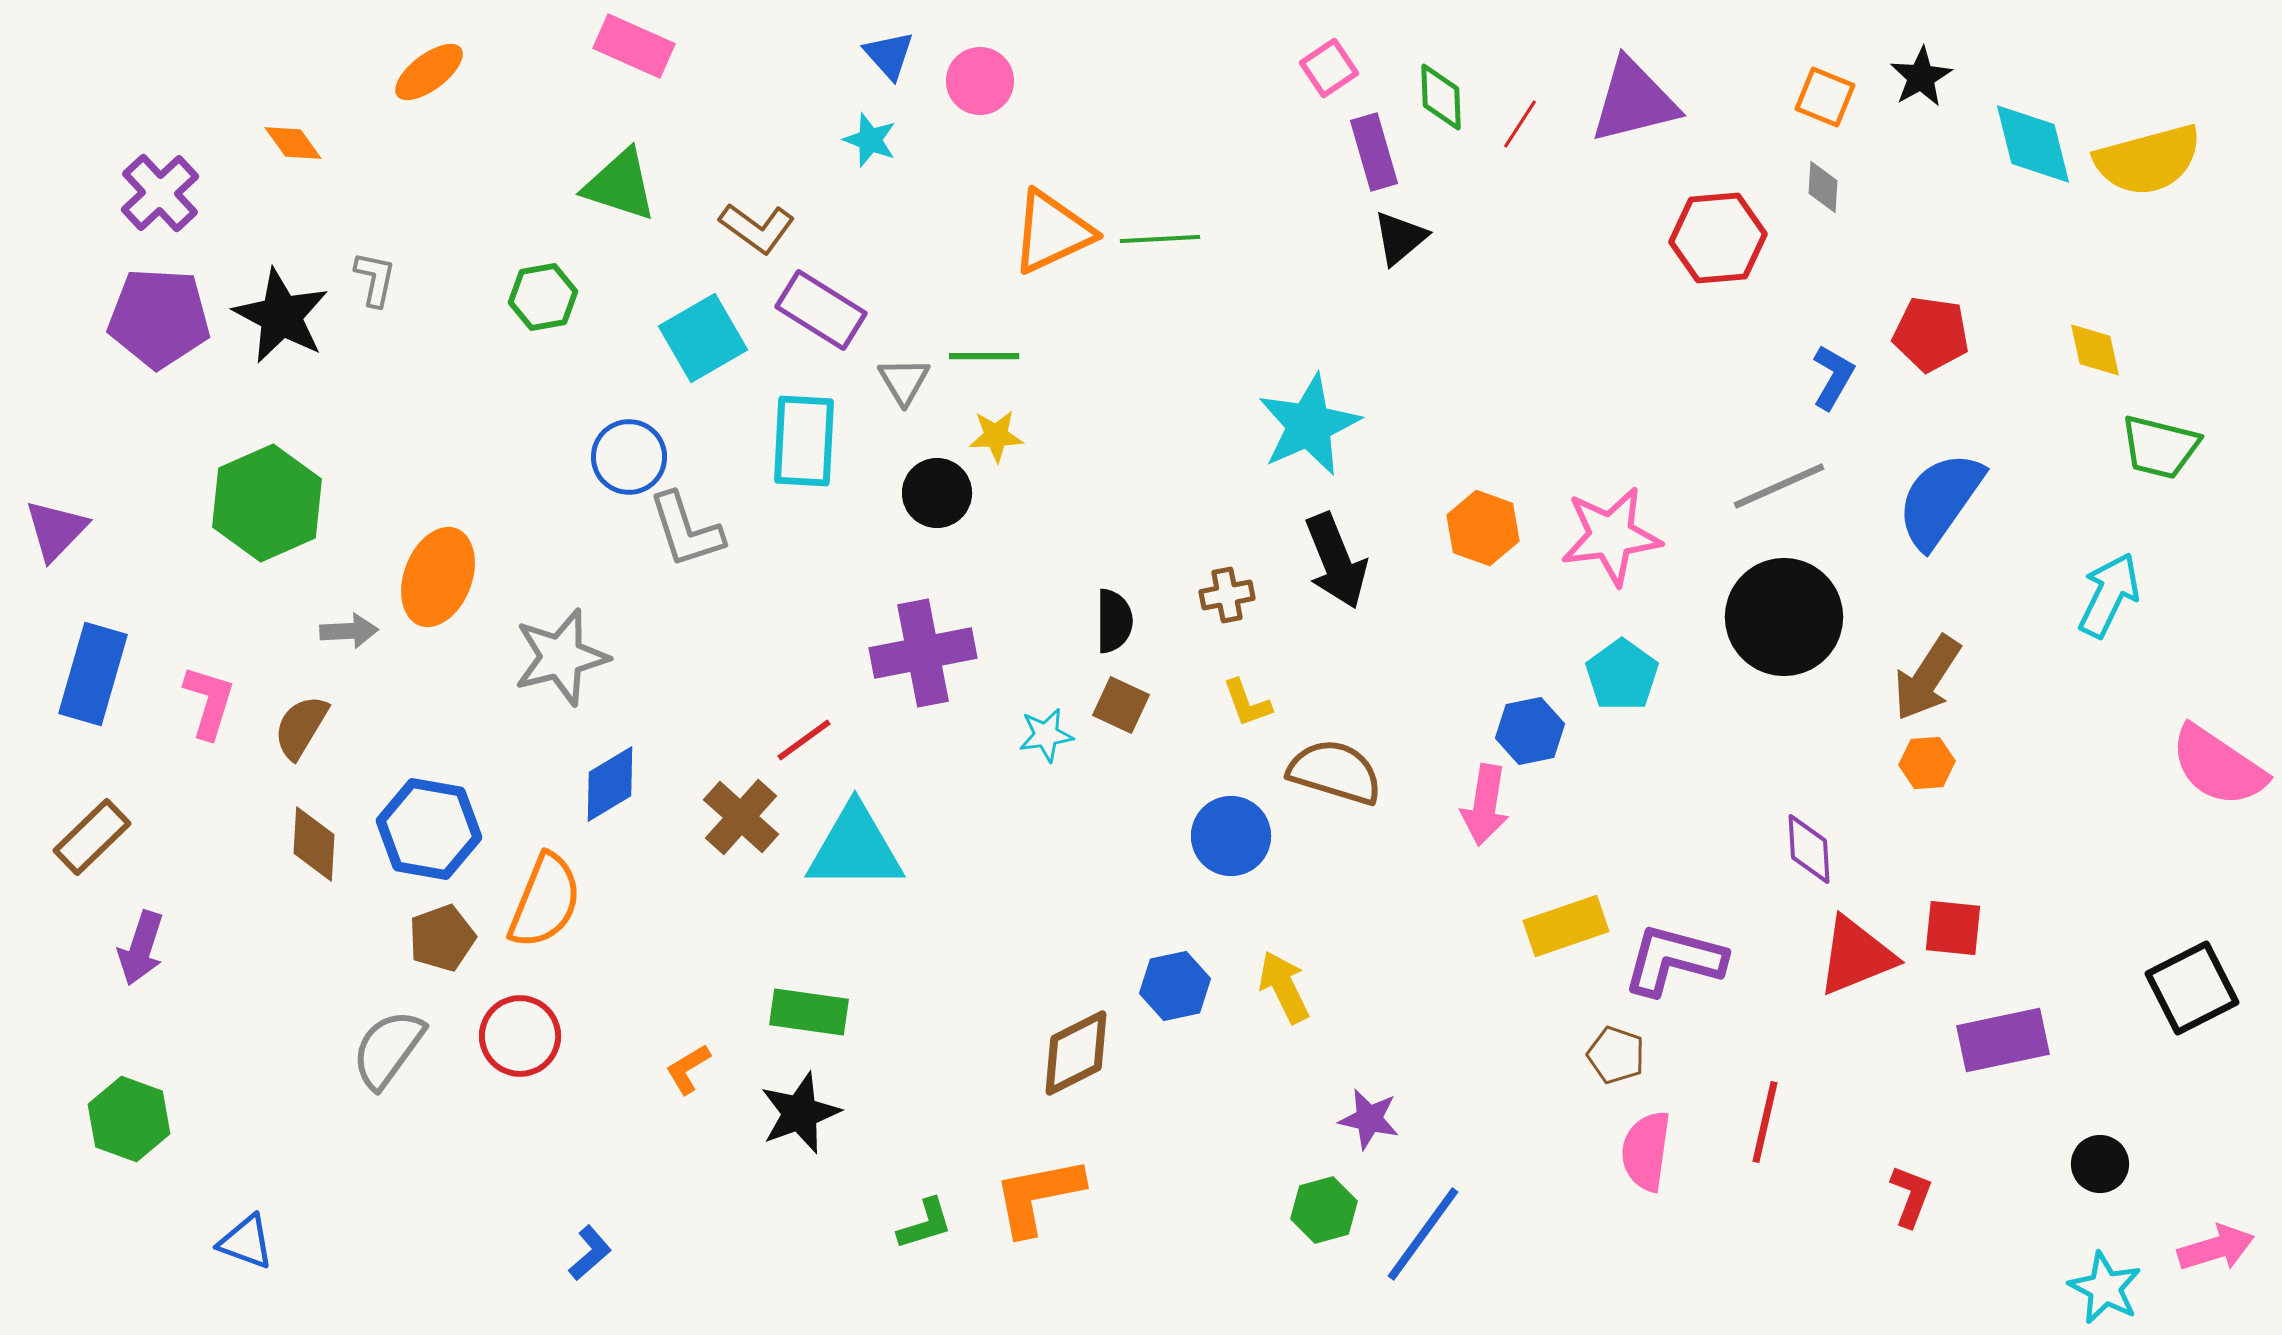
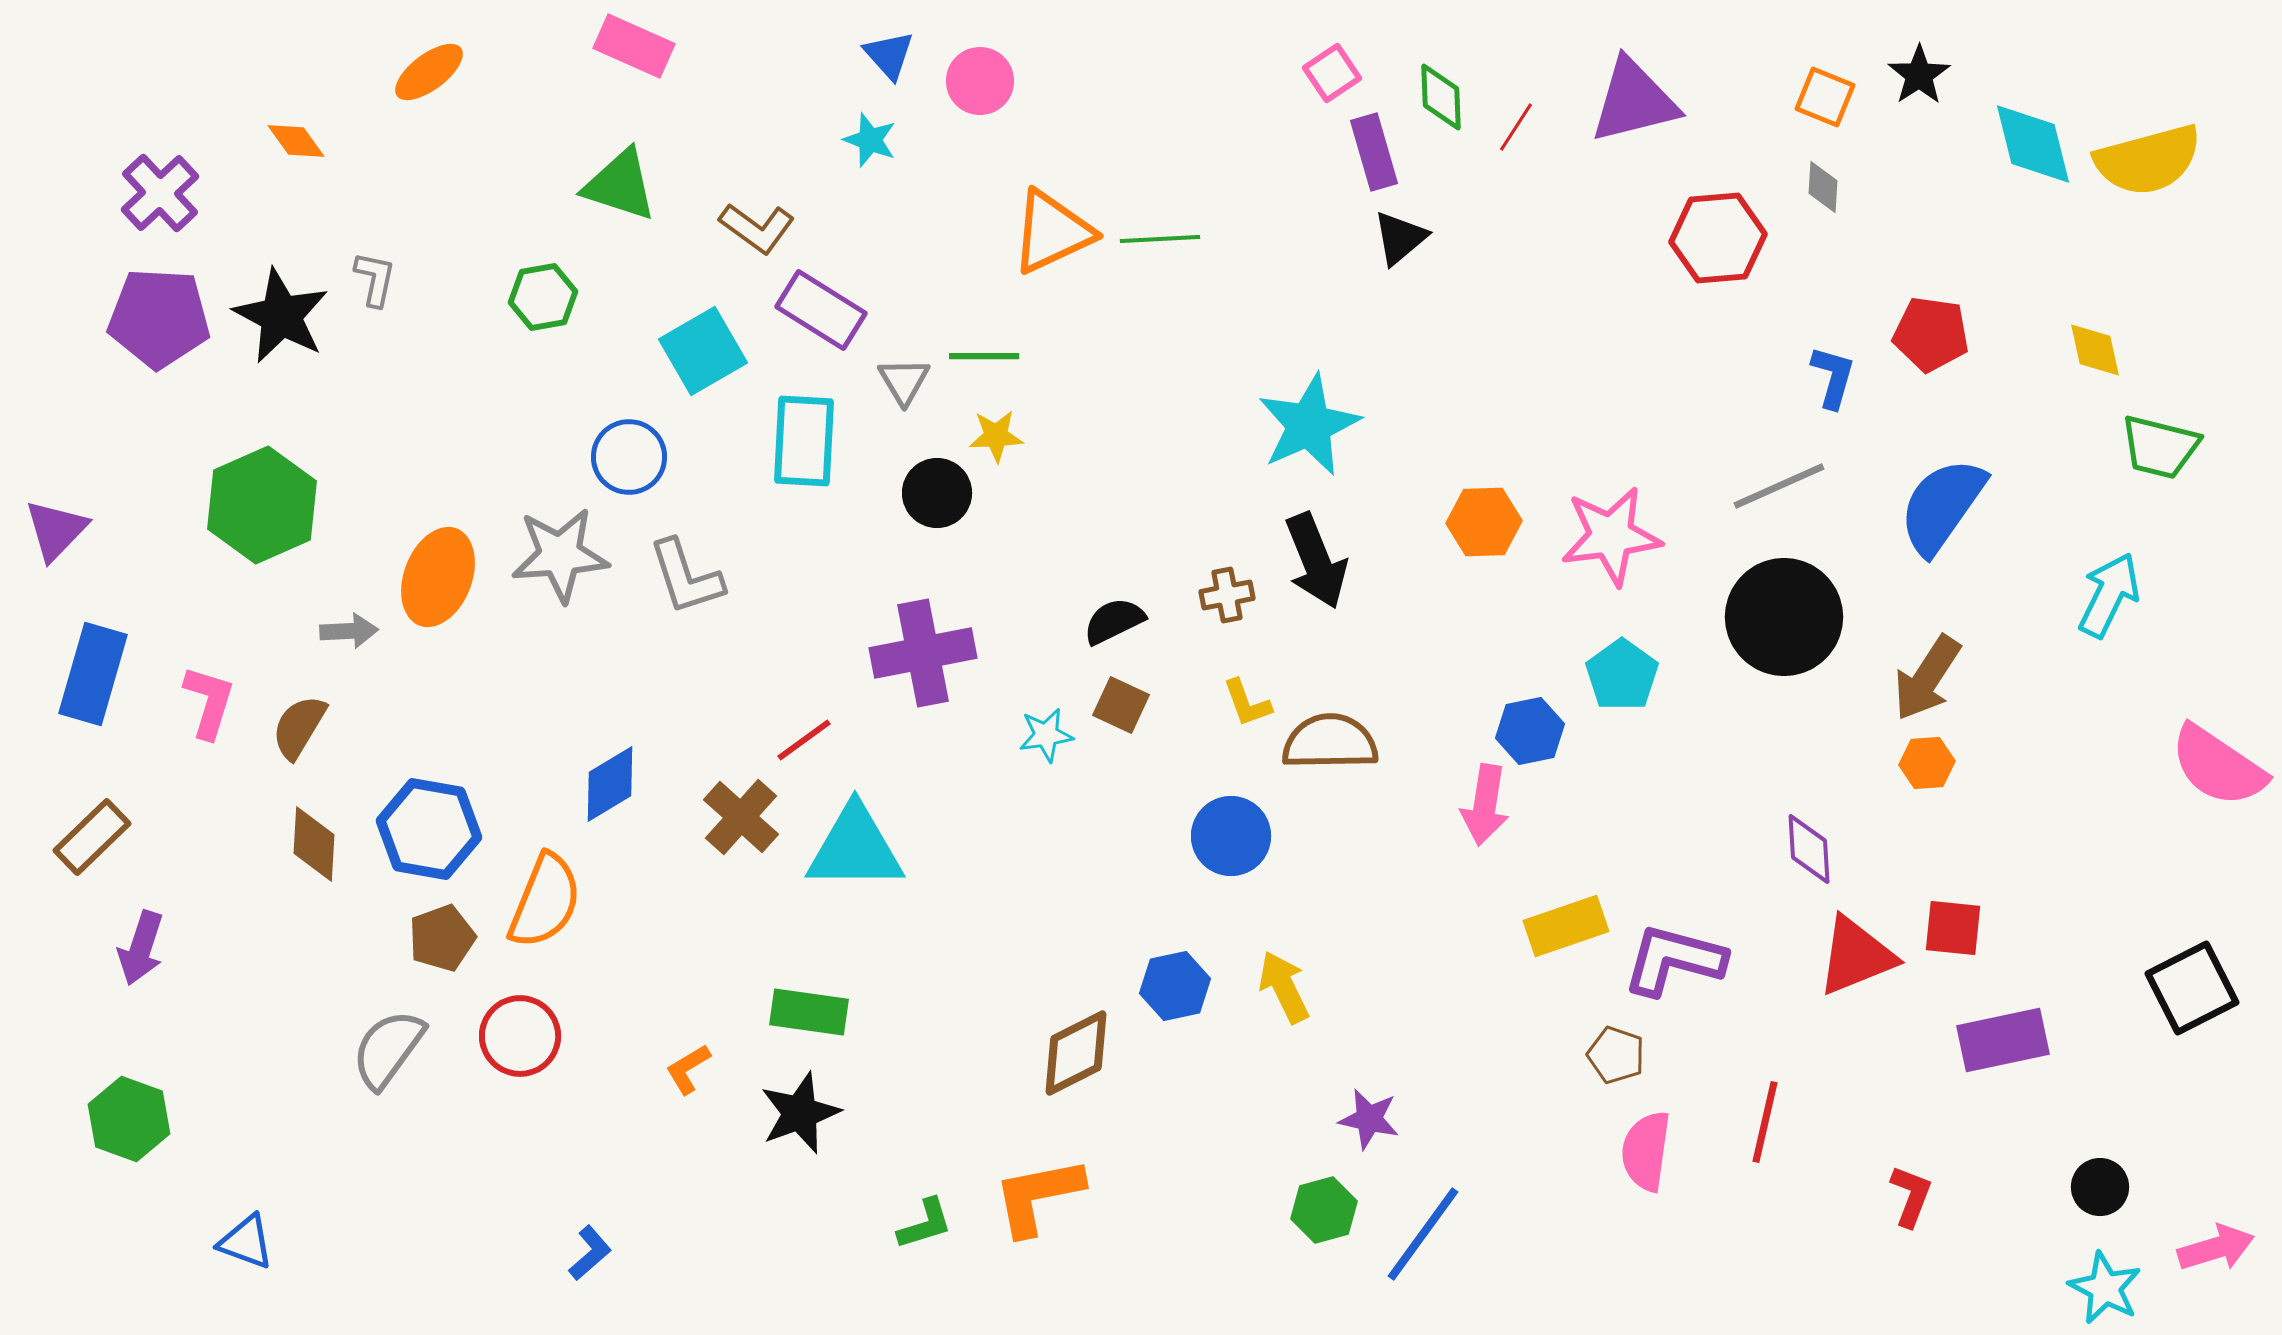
pink square at (1329, 68): moved 3 px right, 5 px down
black star at (1921, 77): moved 2 px left, 2 px up; rotated 4 degrees counterclockwise
red line at (1520, 124): moved 4 px left, 3 px down
orange diamond at (293, 143): moved 3 px right, 2 px up
cyan square at (703, 338): moved 13 px down
blue L-shape at (1833, 377): rotated 14 degrees counterclockwise
blue semicircle at (1940, 500): moved 2 px right, 6 px down
green hexagon at (267, 503): moved 5 px left, 2 px down
orange hexagon at (1483, 528): moved 1 px right, 6 px up; rotated 22 degrees counterclockwise
gray L-shape at (686, 530): moved 47 px down
black arrow at (1336, 561): moved 20 px left
black semicircle at (1114, 621): rotated 116 degrees counterclockwise
gray star at (561, 657): moved 1 px left, 102 px up; rotated 10 degrees clockwise
brown semicircle at (301, 727): moved 2 px left
brown semicircle at (1335, 772): moved 5 px left, 30 px up; rotated 18 degrees counterclockwise
black circle at (2100, 1164): moved 23 px down
